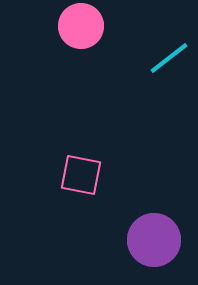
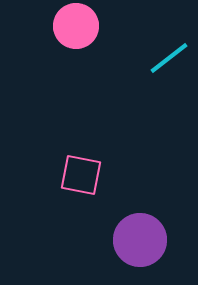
pink circle: moved 5 px left
purple circle: moved 14 px left
